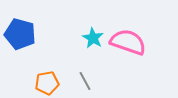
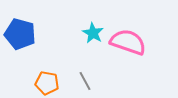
cyan star: moved 5 px up
orange pentagon: rotated 20 degrees clockwise
